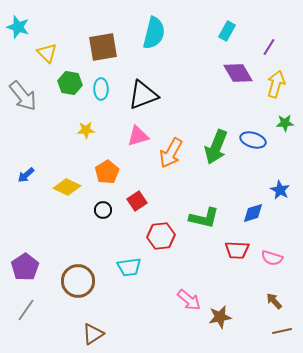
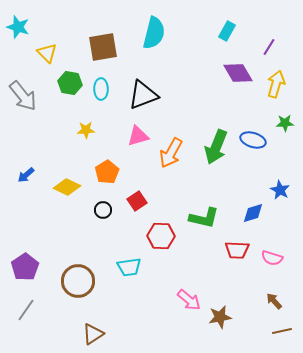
red hexagon: rotated 8 degrees clockwise
